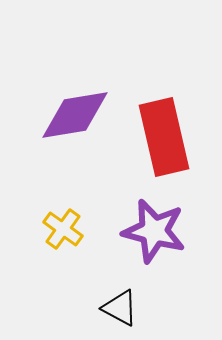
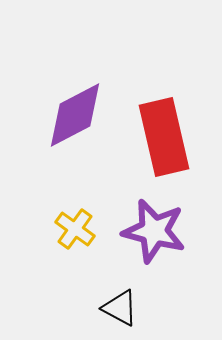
purple diamond: rotated 18 degrees counterclockwise
yellow cross: moved 12 px right
